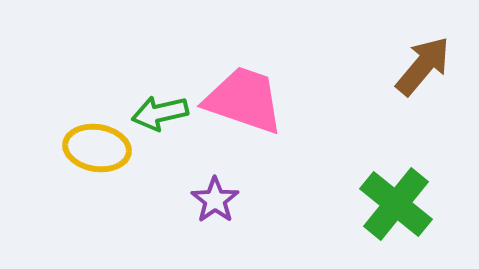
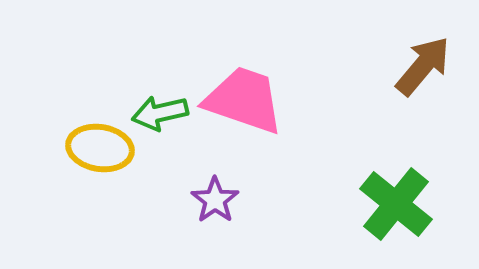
yellow ellipse: moved 3 px right
